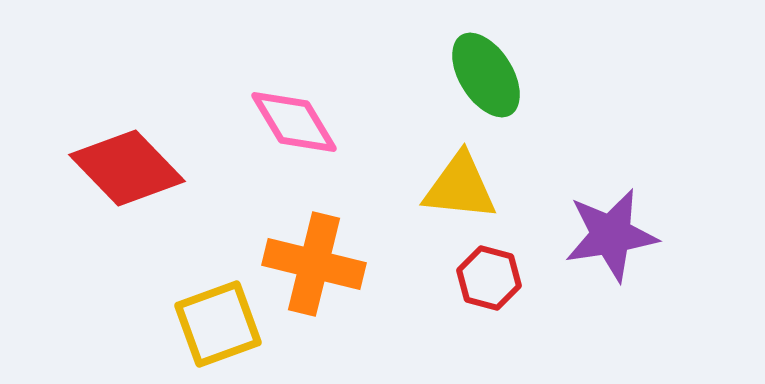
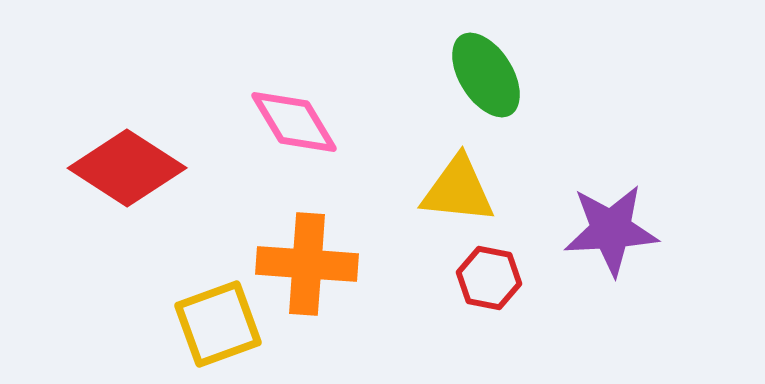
red diamond: rotated 13 degrees counterclockwise
yellow triangle: moved 2 px left, 3 px down
purple star: moved 5 px up; rotated 6 degrees clockwise
orange cross: moved 7 px left; rotated 10 degrees counterclockwise
red hexagon: rotated 4 degrees counterclockwise
